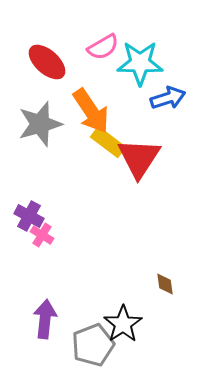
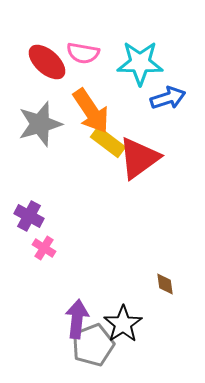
pink semicircle: moved 20 px left, 6 px down; rotated 40 degrees clockwise
red triangle: rotated 21 degrees clockwise
pink cross: moved 2 px right, 13 px down
purple arrow: moved 32 px right
